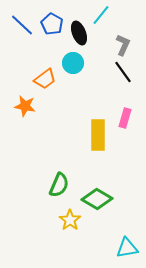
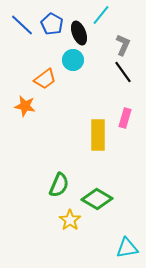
cyan circle: moved 3 px up
